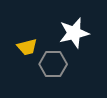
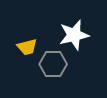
white star: moved 2 px down
